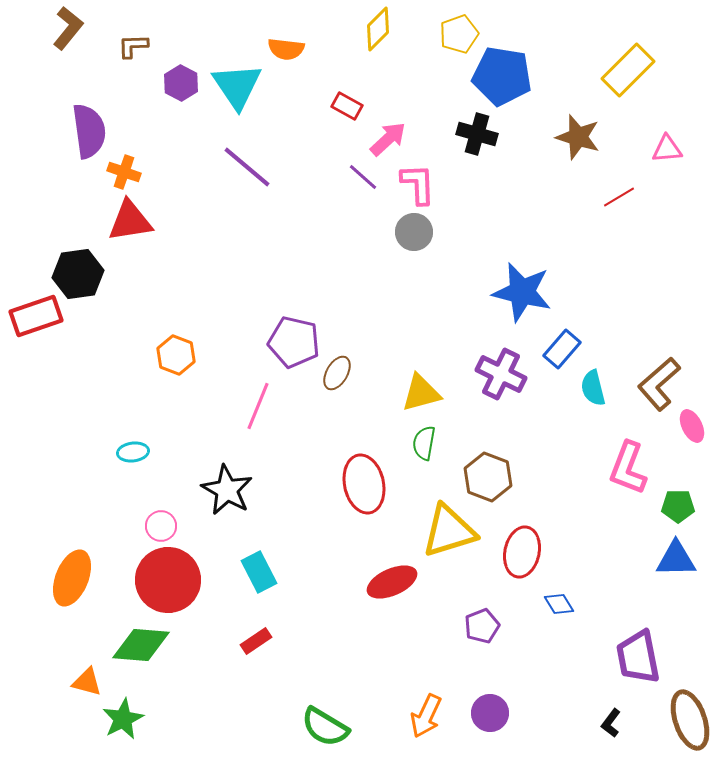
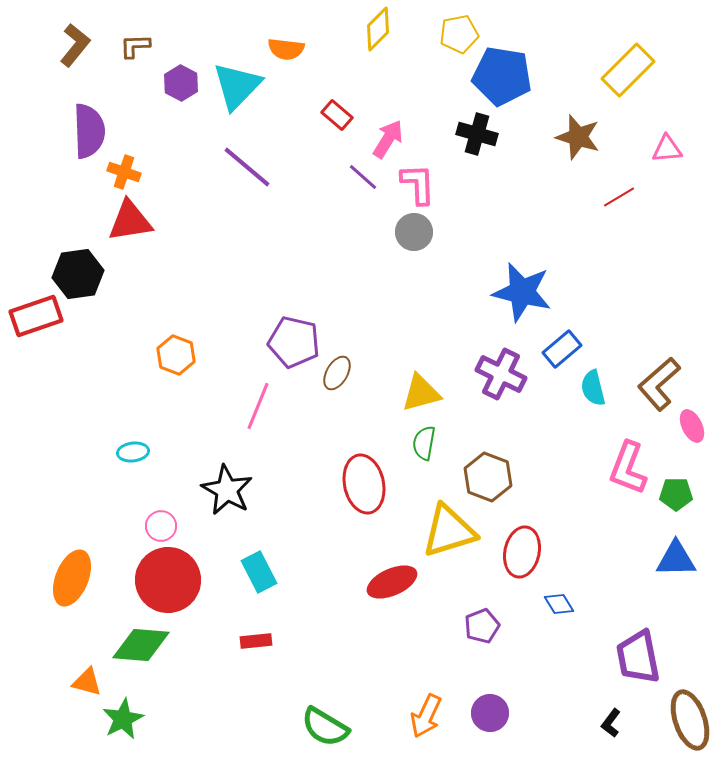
brown L-shape at (68, 28): moved 7 px right, 17 px down
yellow pentagon at (459, 34): rotated 9 degrees clockwise
brown L-shape at (133, 46): moved 2 px right
cyan triangle at (237, 86): rotated 18 degrees clockwise
red rectangle at (347, 106): moved 10 px left, 9 px down; rotated 12 degrees clockwise
purple semicircle at (89, 131): rotated 6 degrees clockwise
pink arrow at (388, 139): rotated 15 degrees counterclockwise
blue rectangle at (562, 349): rotated 9 degrees clockwise
green pentagon at (678, 506): moved 2 px left, 12 px up
red rectangle at (256, 641): rotated 28 degrees clockwise
